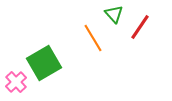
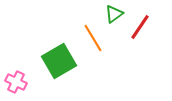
green triangle: rotated 36 degrees clockwise
green square: moved 15 px right, 2 px up
pink cross: rotated 20 degrees counterclockwise
